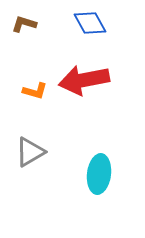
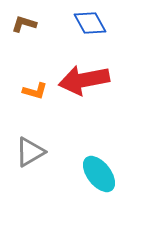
cyan ellipse: rotated 45 degrees counterclockwise
